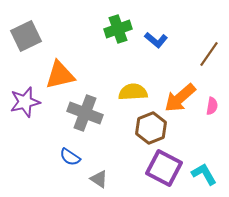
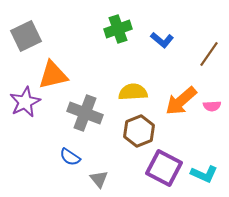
blue L-shape: moved 6 px right
orange triangle: moved 7 px left
orange arrow: moved 1 px right, 3 px down
purple star: rotated 12 degrees counterclockwise
pink semicircle: rotated 78 degrees clockwise
brown hexagon: moved 12 px left, 3 px down
cyan L-shape: rotated 144 degrees clockwise
gray triangle: rotated 18 degrees clockwise
